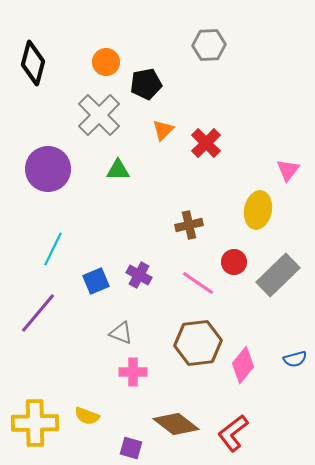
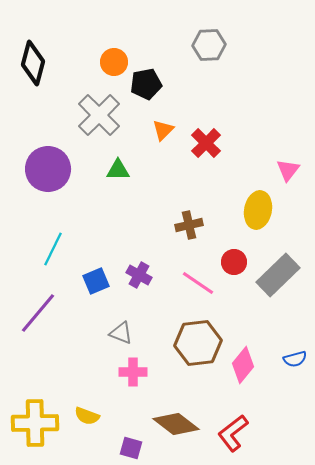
orange circle: moved 8 px right
